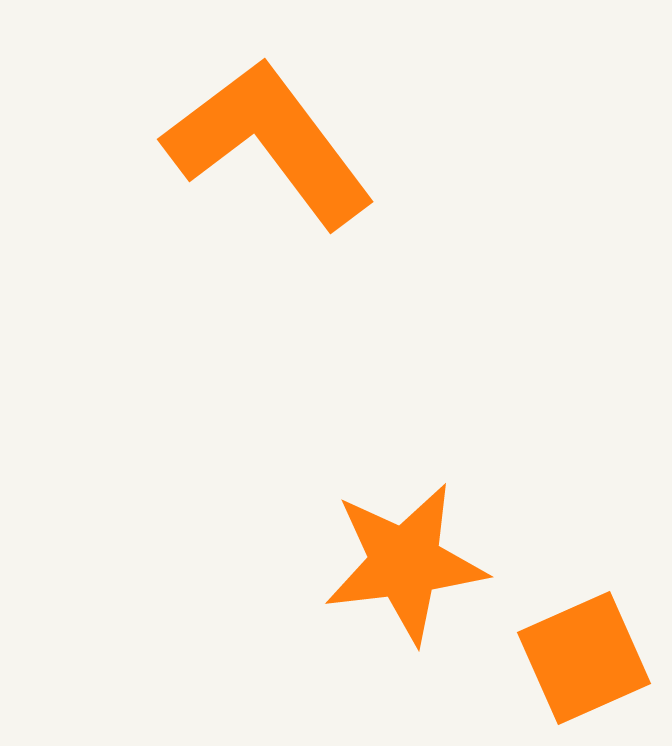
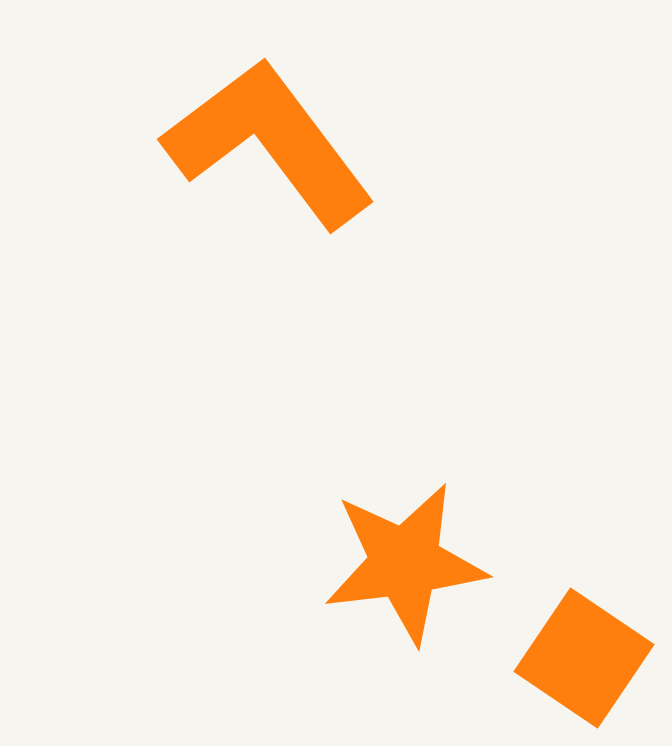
orange square: rotated 32 degrees counterclockwise
